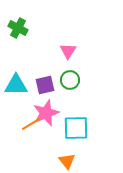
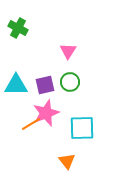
green circle: moved 2 px down
cyan square: moved 6 px right
